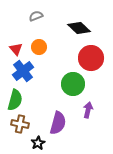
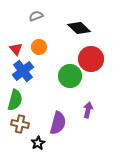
red circle: moved 1 px down
green circle: moved 3 px left, 8 px up
